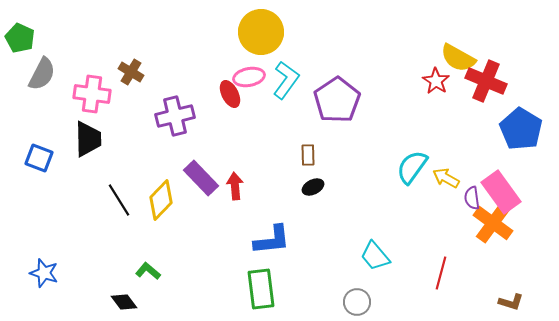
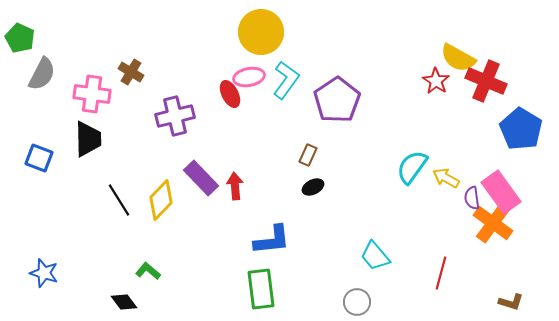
brown rectangle: rotated 25 degrees clockwise
